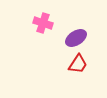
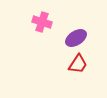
pink cross: moved 1 px left, 1 px up
